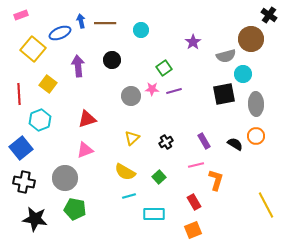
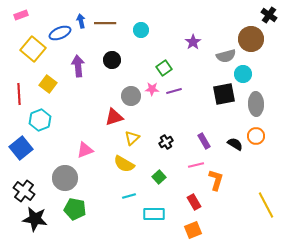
red triangle at (87, 119): moved 27 px right, 2 px up
yellow semicircle at (125, 172): moved 1 px left, 8 px up
black cross at (24, 182): moved 9 px down; rotated 25 degrees clockwise
